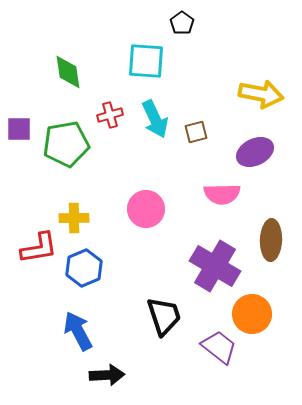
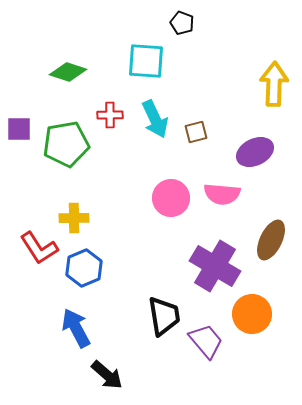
black pentagon: rotated 15 degrees counterclockwise
green diamond: rotated 63 degrees counterclockwise
yellow arrow: moved 13 px right, 10 px up; rotated 99 degrees counterclockwise
red cross: rotated 15 degrees clockwise
pink semicircle: rotated 6 degrees clockwise
pink circle: moved 25 px right, 11 px up
brown ellipse: rotated 24 degrees clockwise
red L-shape: rotated 66 degrees clockwise
black trapezoid: rotated 9 degrees clockwise
blue arrow: moved 2 px left, 3 px up
purple trapezoid: moved 13 px left, 6 px up; rotated 12 degrees clockwise
black arrow: rotated 44 degrees clockwise
